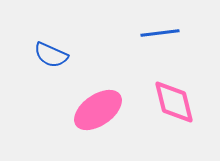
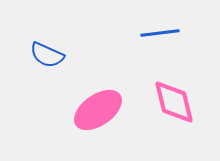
blue semicircle: moved 4 px left
